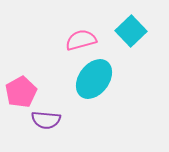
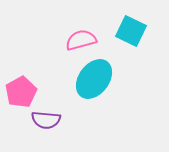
cyan square: rotated 20 degrees counterclockwise
